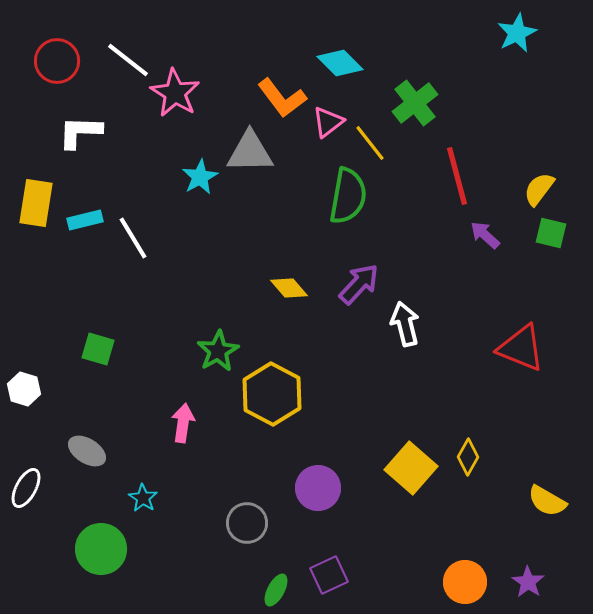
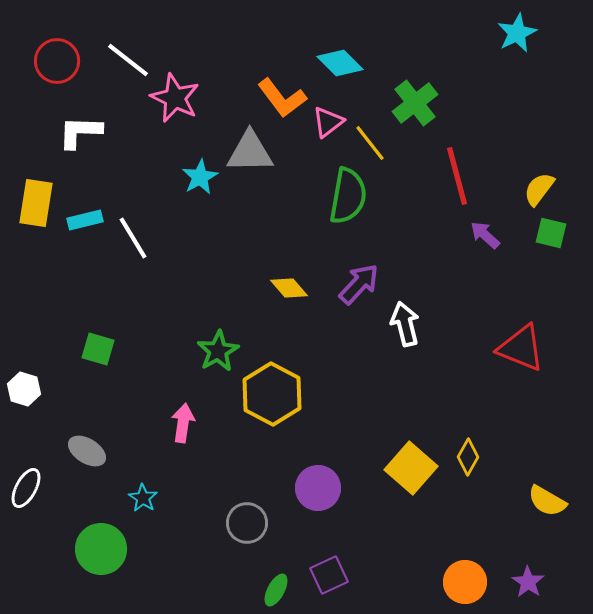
pink star at (175, 93): moved 5 px down; rotated 6 degrees counterclockwise
